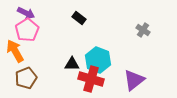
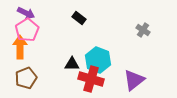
orange arrow: moved 5 px right, 4 px up; rotated 30 degrees clockwise
